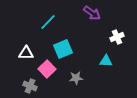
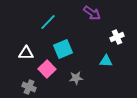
gray cross: moved 1 px left, 1 px down
